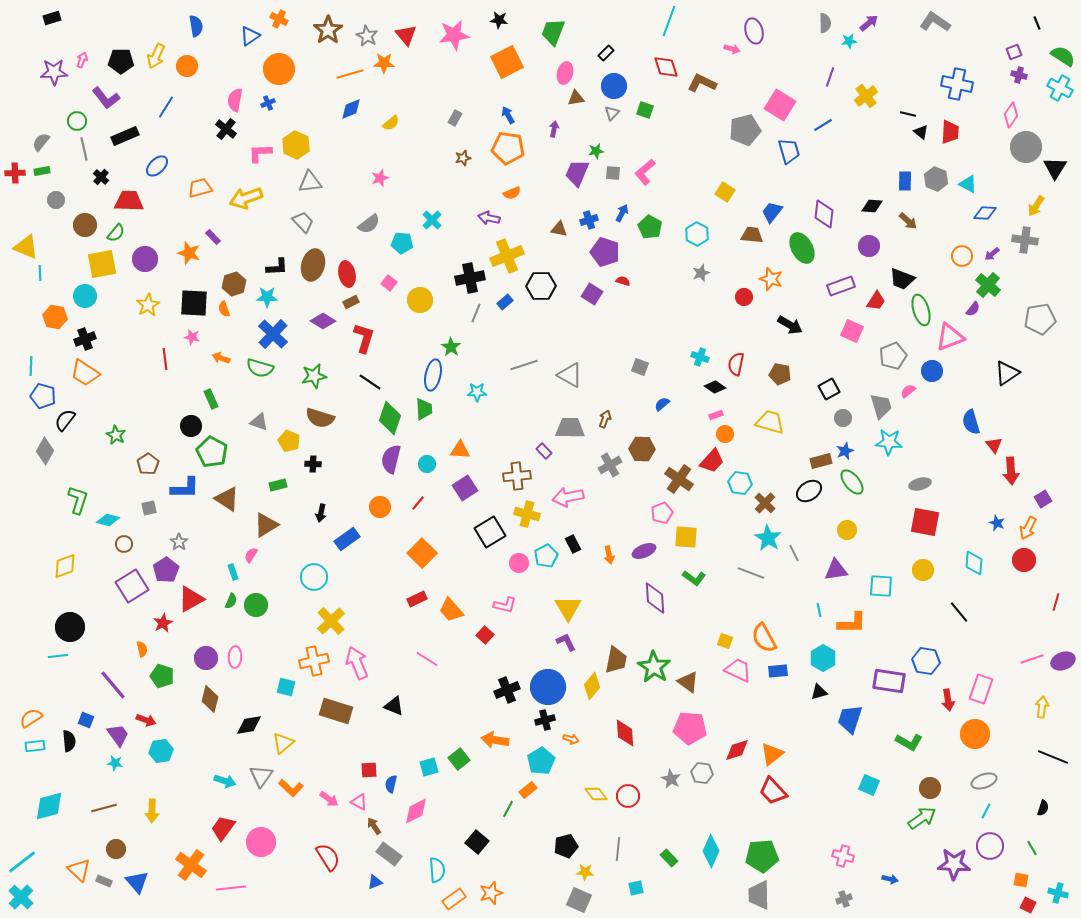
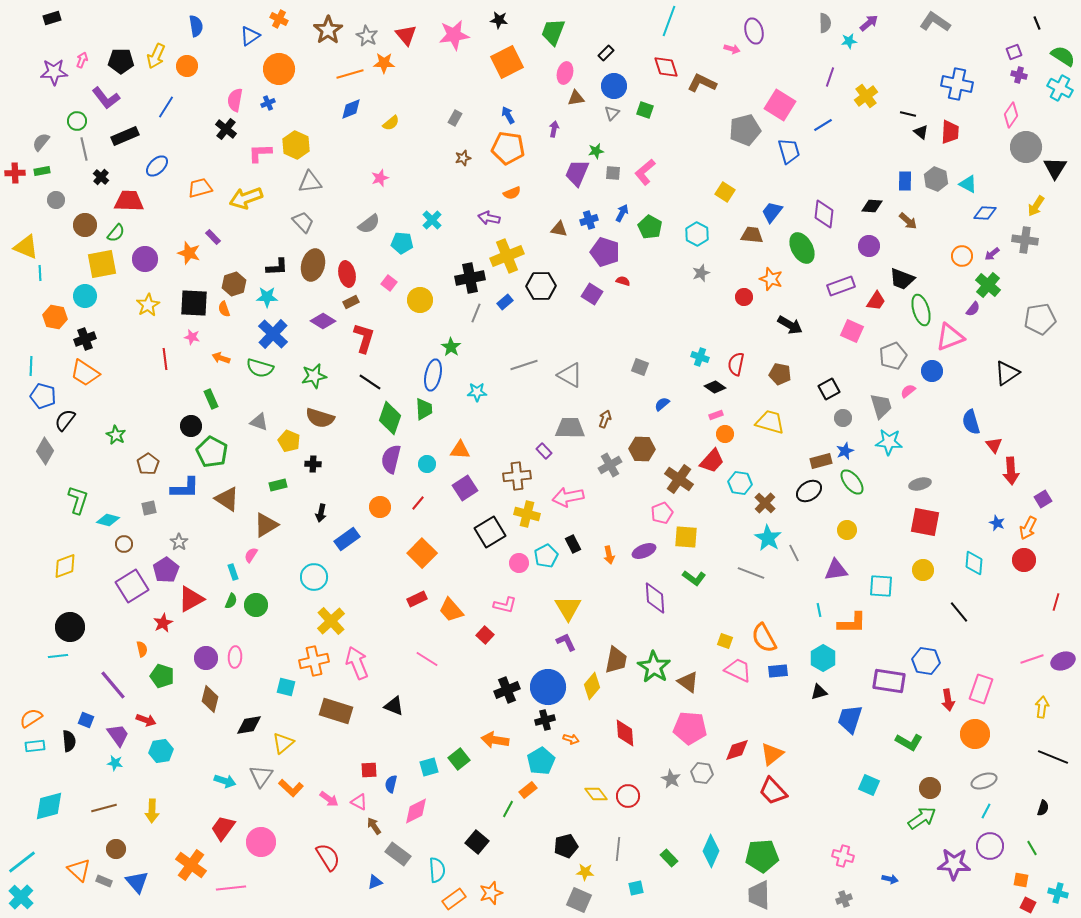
gray rectangle at (389, 854): moved 9 px right
